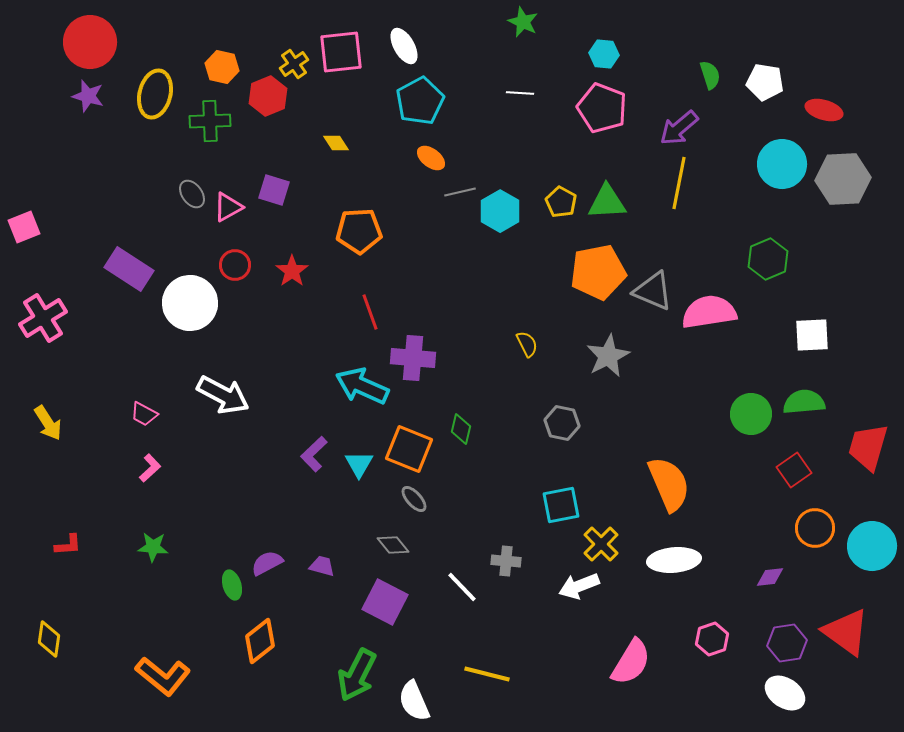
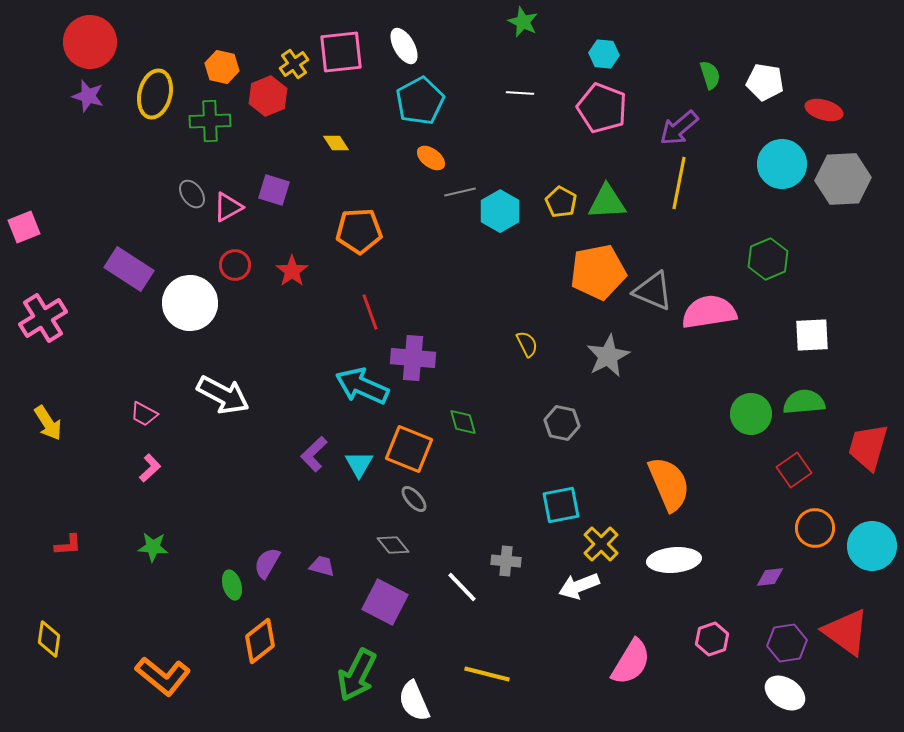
green diamond at (461, 429): moved 2 px right, 7 px up; rotated 28 degrees counterclockwise
purple semicircle at (267, 563): rotated 32 degrees counterclockwise
